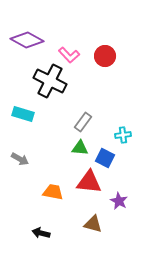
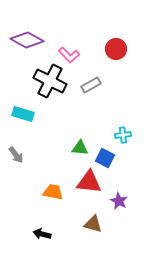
red circle: moved 11 px right, 7 px up
gray rectangle: moved 8 px right, 37 px up; rotated 24 degrees clockwise
gray arrow: moved 4 px left, 4 px up; rotated 24 degrees clockwise
black arrow: moved 1 px right, 1 px down
